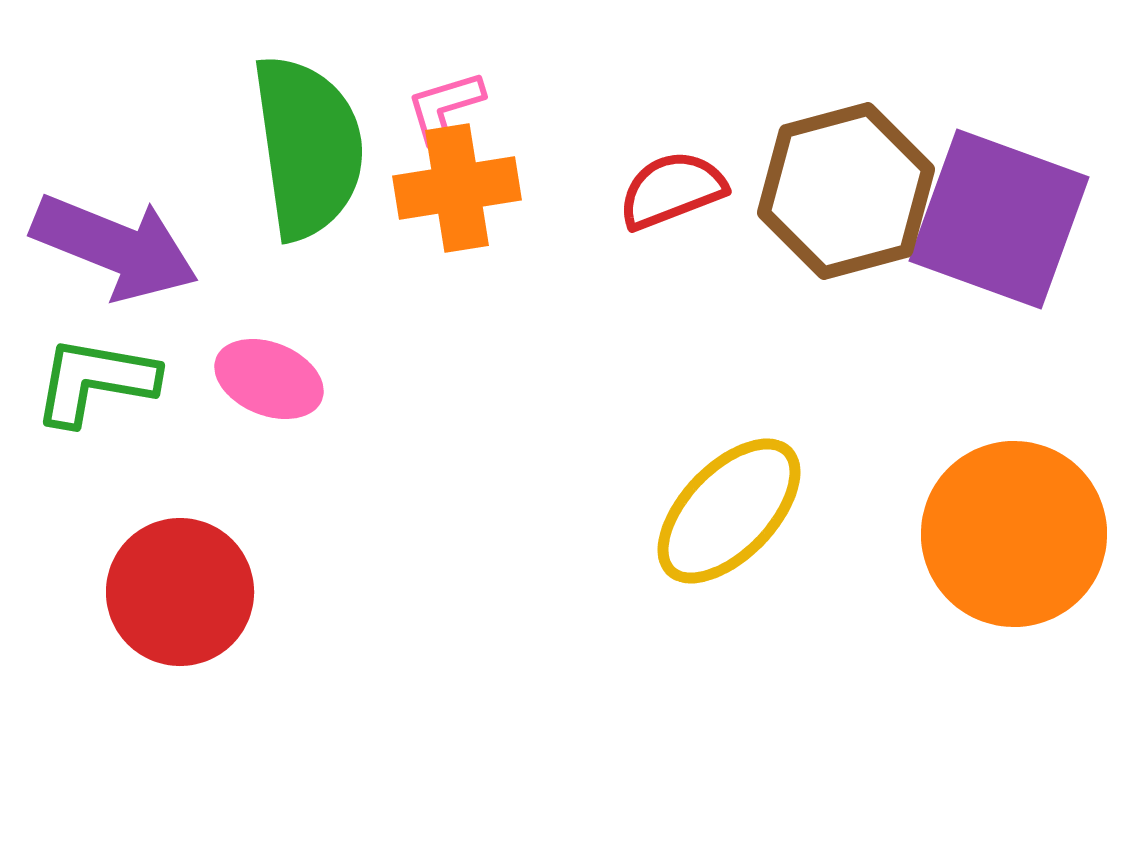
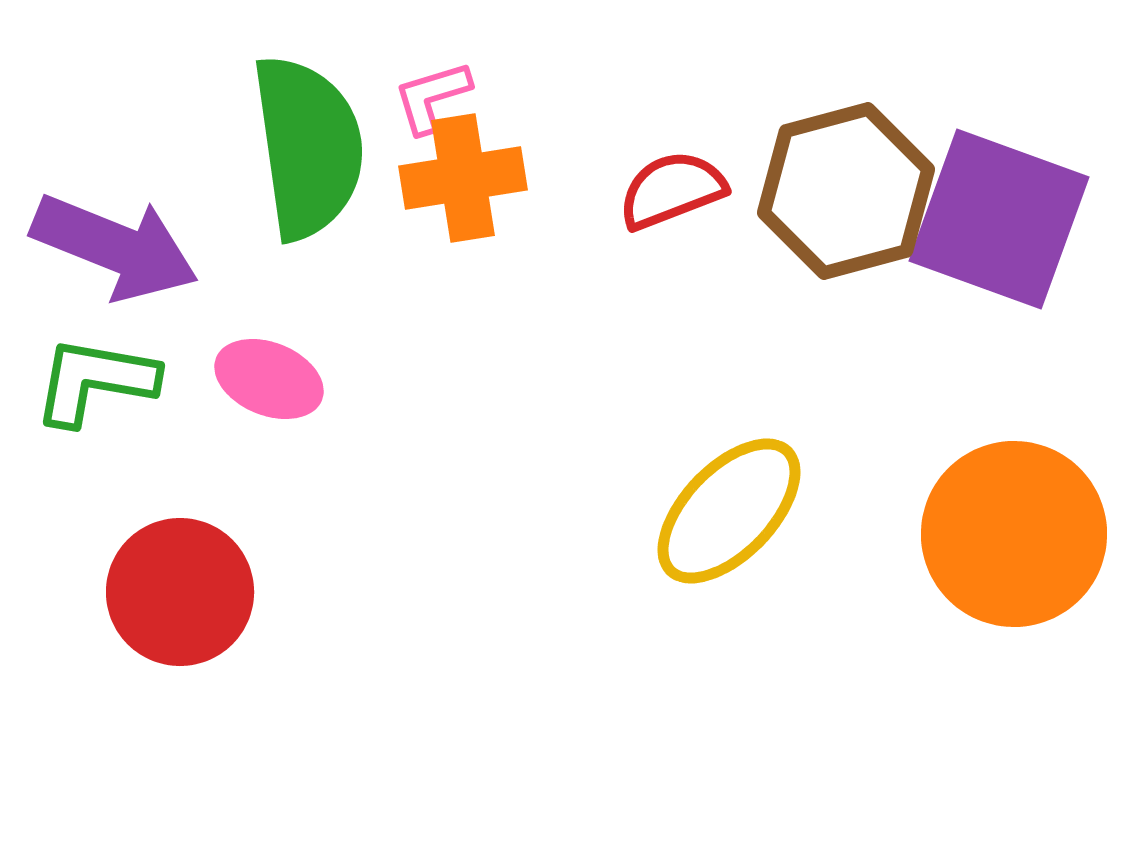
pink L-shape: moved 13 px left, 10 px up
orange cross: moved 6 px right, 10 px up
